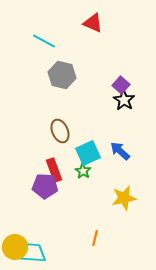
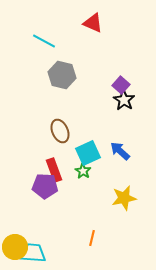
orange line: moved 3 px left
